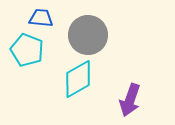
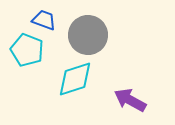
blue trapezoid: moved 3 px right, 2 px down; rotated 15 degrees clockwise
cyan diamond: moved 3 px left; rotated 12 degrees clockwise
purple arrow: rotated 100 degrees clockwise
